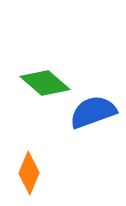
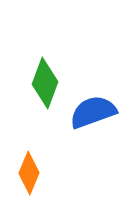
green diamond: rotated 69 degrees clockwise
